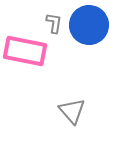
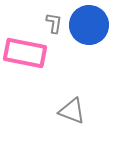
pink rectangle: moved 2 px down
gray triangle: rotated 28 degrees counterclockwise
